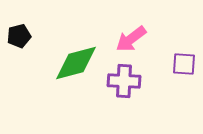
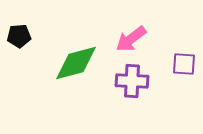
black pentagon: rotated 10 degrees clockwise
purple cross: moved 8 px right
